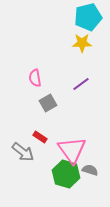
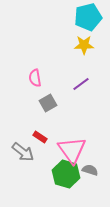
yellow star: moved 2 px right, 2 px down
